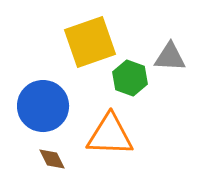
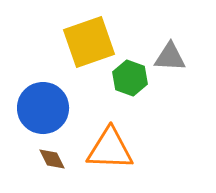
yellow square: moved 1 px left
blue circle: moved 2 px down
orange triangle: moved 14 px down
